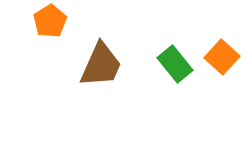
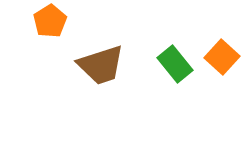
brown trapezoid: rotated 48 degrees clockwise
